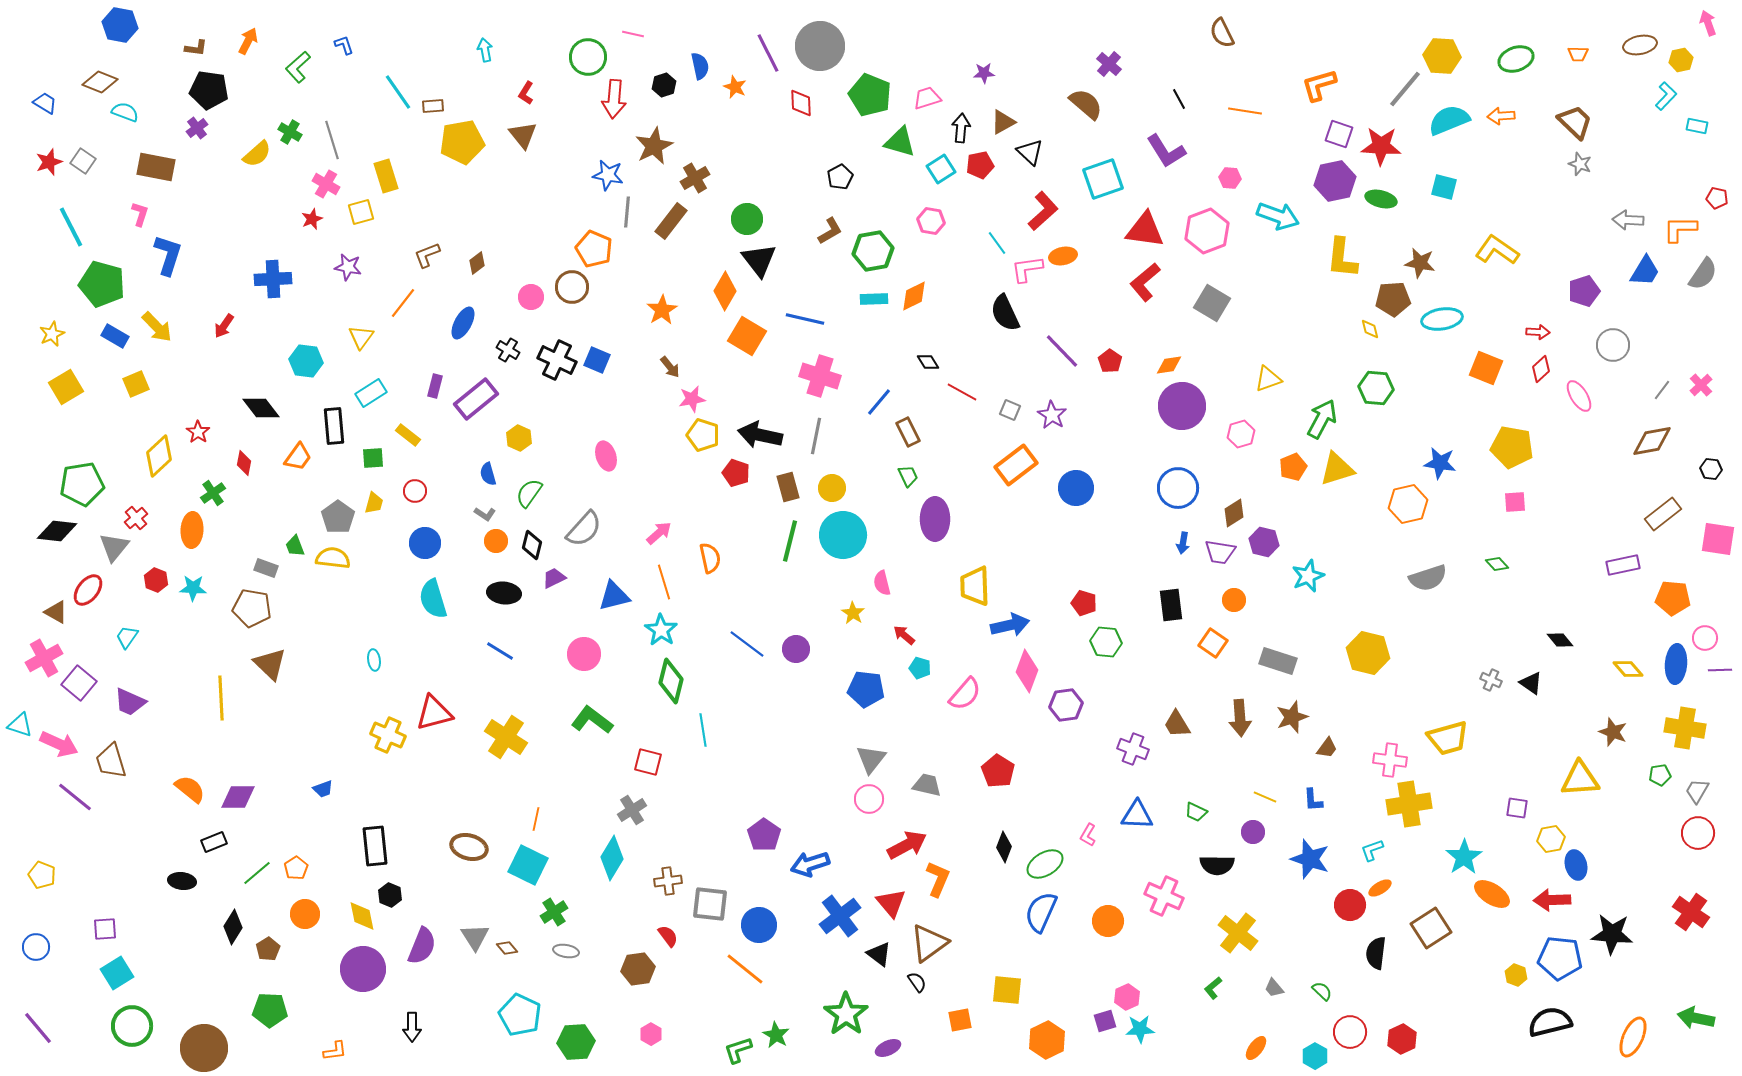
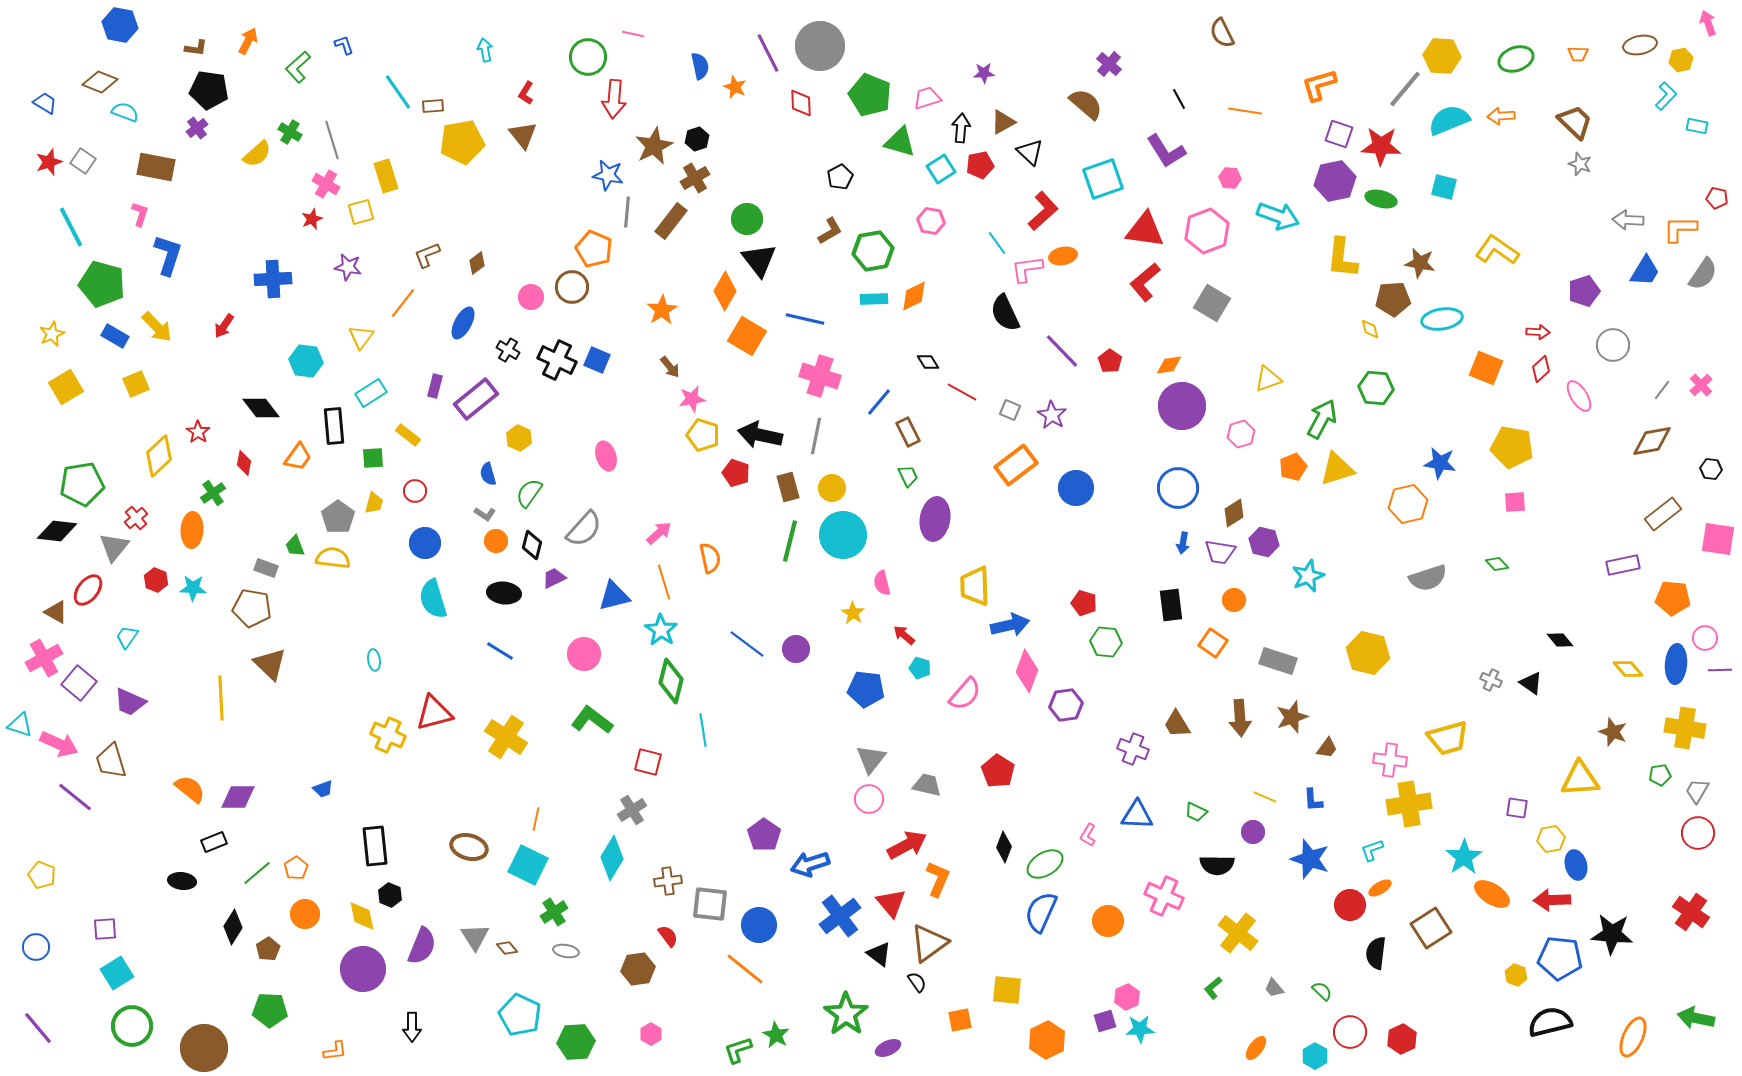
black hexagon at (664, 85): moved 33 px right, 54 px down
purple ellipse at (935, 519): rotated 9 degrees clockwise
